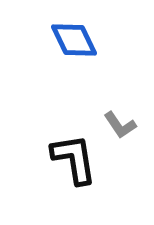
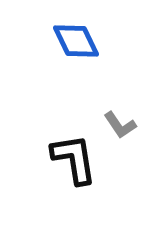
blue diamond: moved 2 px right, 1 px down
